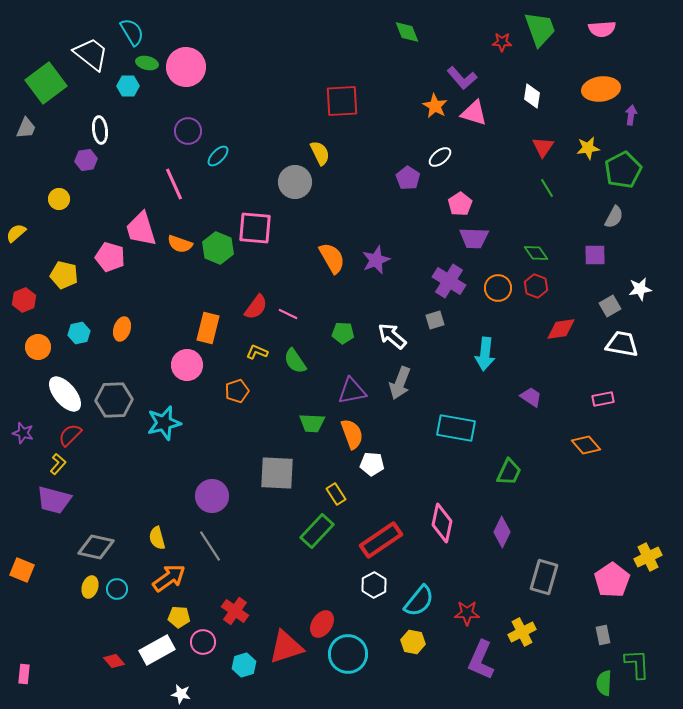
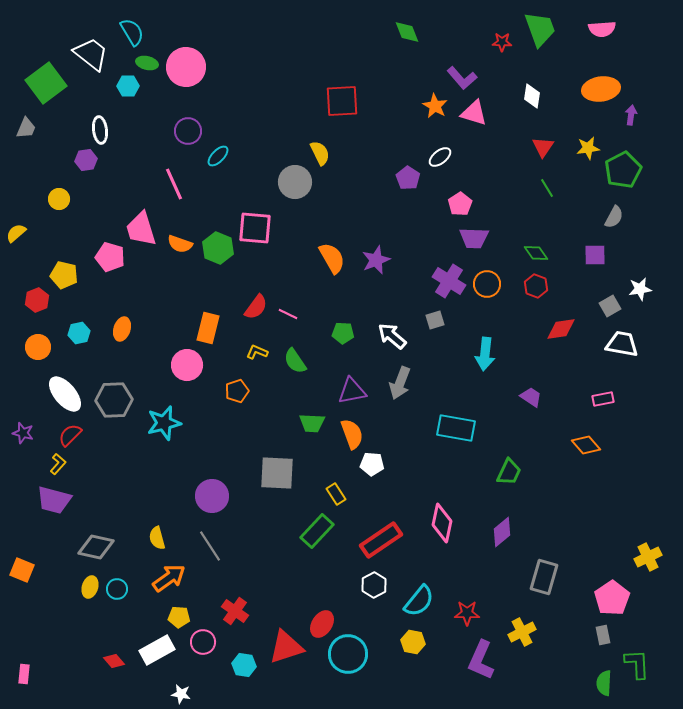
orange circle at (498, 288): moved 11 px left, 4 px up
red hexagon at (24, 300): moved 13 px right
purple diamond at (502, 532): rotated 24 degrees clockwise
pink pentagon at (612, 580): moved 18 px down
cyan hexagon at (244, 665): rotated 25 degrees clockwise
